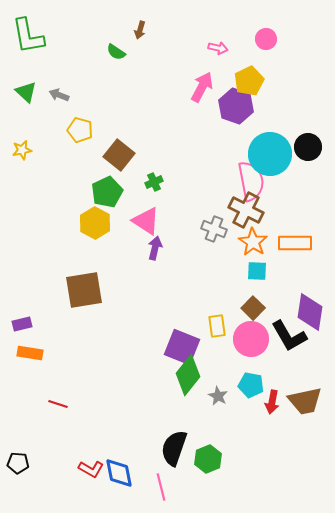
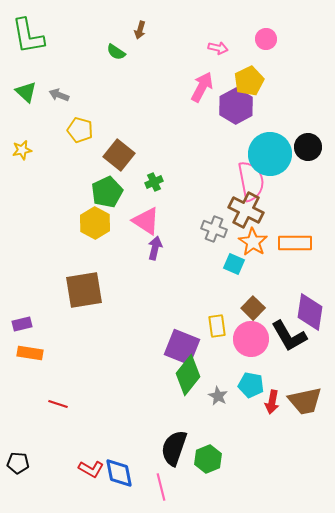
purple hexagon at (236, 106): rotated 12 degrees clockwise
cyan square at (257, 271): moved 23 px left, 7 px up; rotated 20 degrees clockwise
